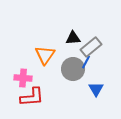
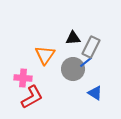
gray rectangle: rotated 25 degrees counterclockwise
blue line: rotated 24 degrees clockwise
blue triangle: moved 1 px left, 4 px down; rotated 28 degrees counterclockwise
red L-shape: rotated 25 degrees counterclockwise
